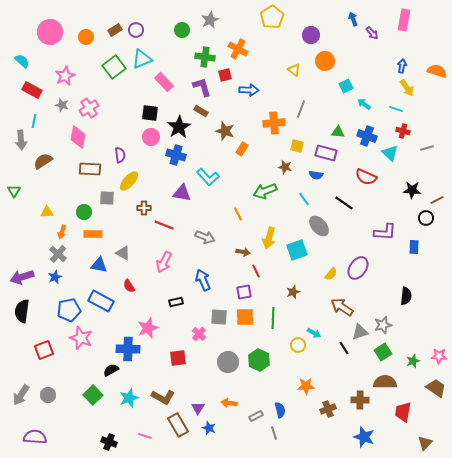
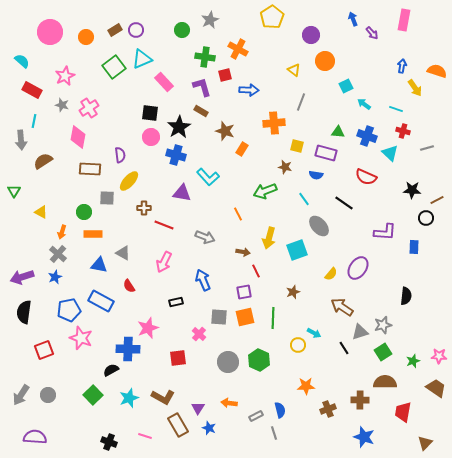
yellow arrow at (407, 88): moved 8 px right
gray line at (301, 109): moved 7 px up
yellow triangle at (47, 212): moved 6 px left; rotated 32 degrees clockwise
black semicircle at (22, 311): moved 2 px right, 1 px down
orange square at (245, 317): rotated 12 degrees counterclockwise
